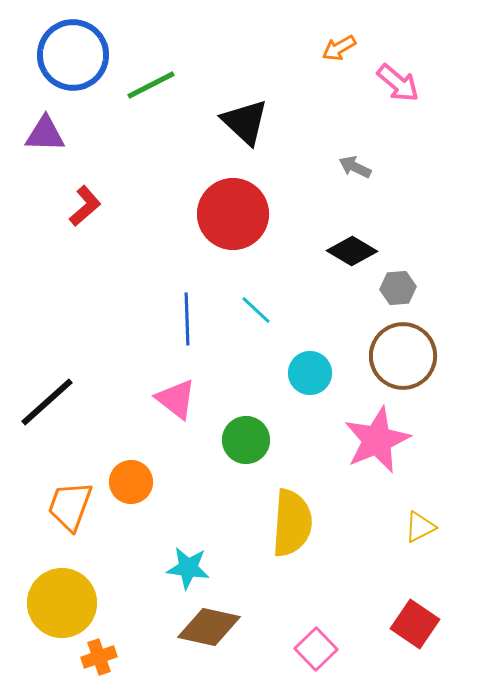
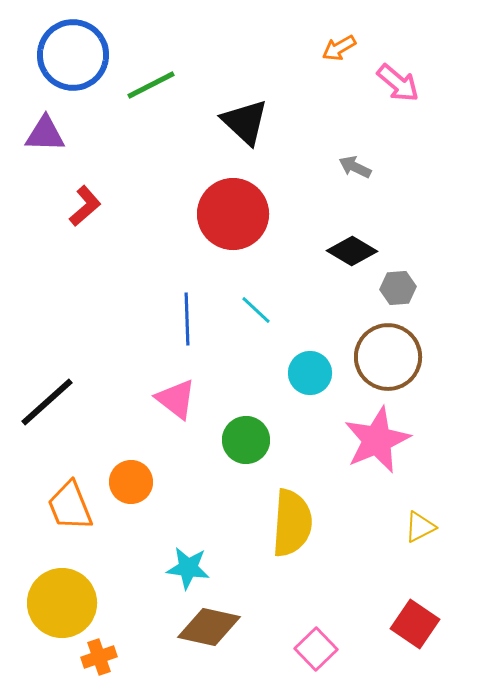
brown circle: moved 15 px left, 1 px down
orange trapezoid: rotated 42 degrees counterclockwise
